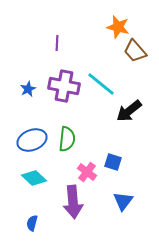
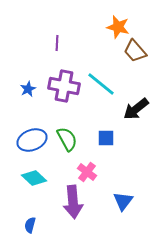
black arrow: moved 7 px right, 2 px up
green semicircle: rotated 35 degrees counterclockwise
blue square: moved 7 px left, 24 px up; rotated 18 degrees counterclockwise
blue semicircle: moved 2 px left, 2 px down
